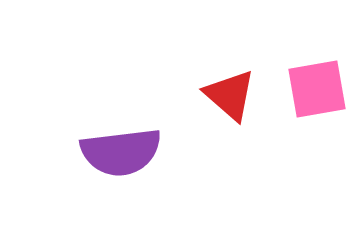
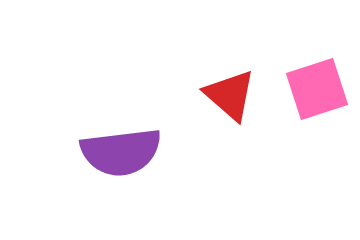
pink square: rotated 8 degrees counterclockwise
